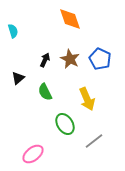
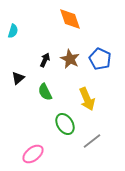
cyan semicircle: rotated 32 degrees clockwise
gray line: moved 2 px left
